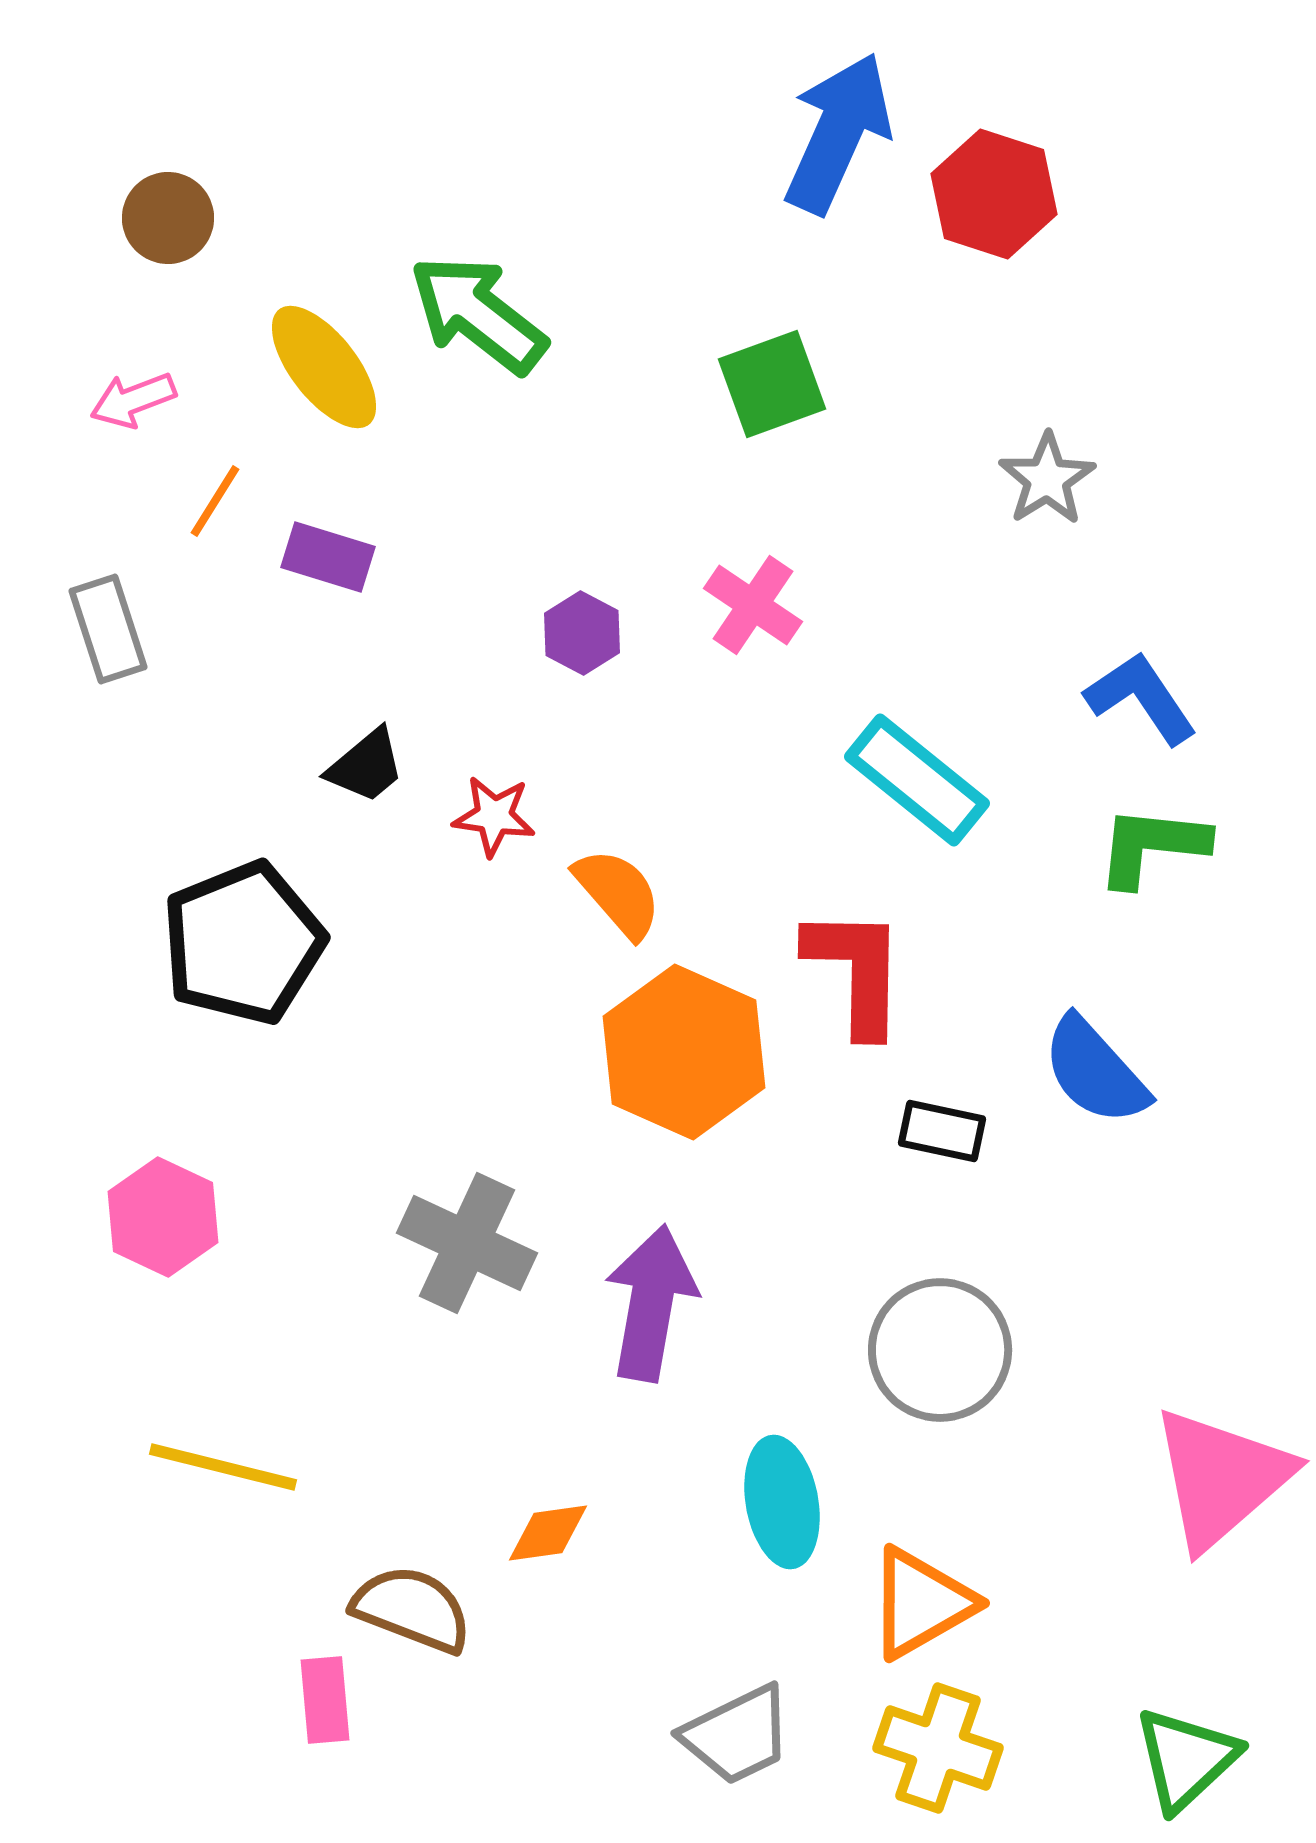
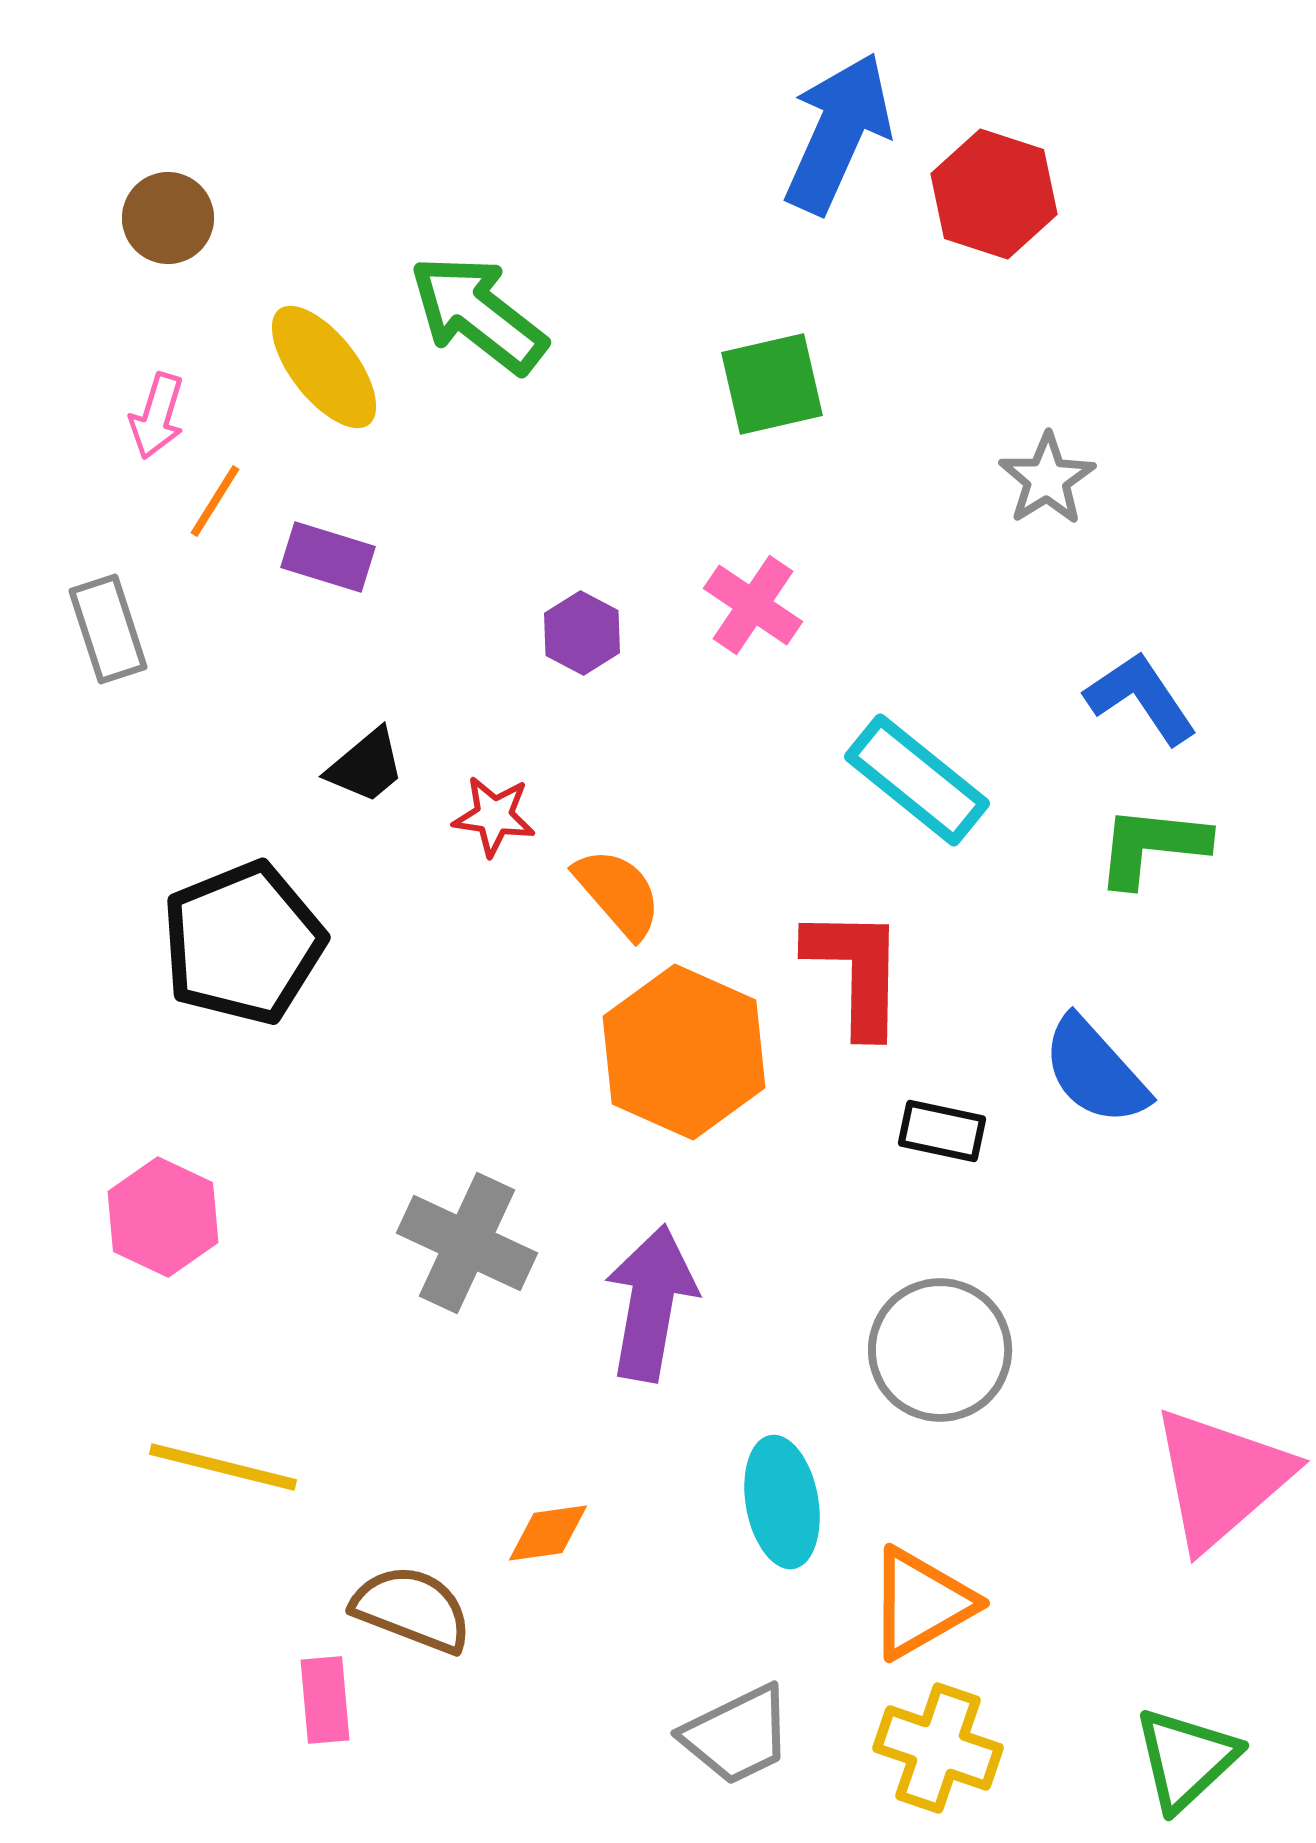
green square: rotated 7 degrees clockwise
pink arrow: moved 24 px right, 16 px down; rotated 52 degrees counterclockwise
